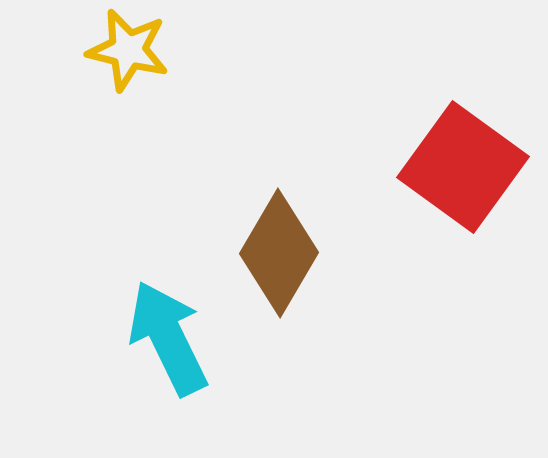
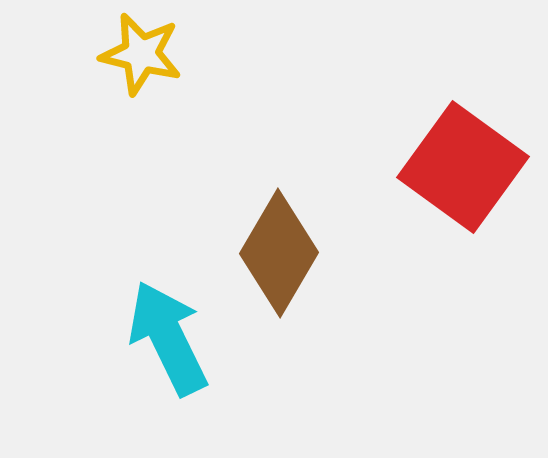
yellow star: moved 13 px right, 4 px down
